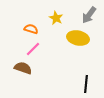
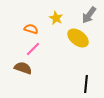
yellow ellipse: rotated 25 degrees clockwise
